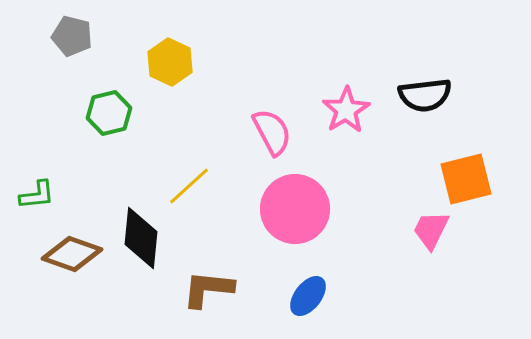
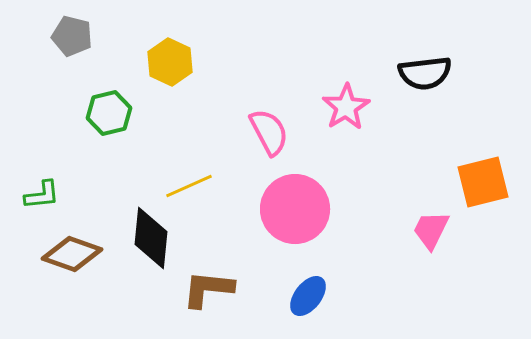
black semicircle: moved 22 px up
pink star: moved 3 px up
pink semicircle: moved 3 px left
orange square: moved 17 px right, 3 px down
yellow line: rotated 18 degrees clockwise
green L-shape: moved 5 px right
black diamond: moved 10 px right
